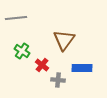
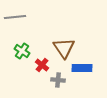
gray line: moved 1 px left, 1 px up
brown triangle: moved 8 px down; rotated 10 degrees counterclockwise
